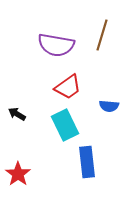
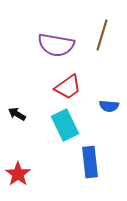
blue rectangle: moved 3 px right
